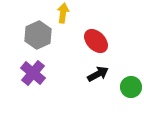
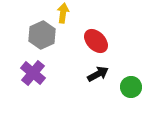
gray hexagon: moved 4 px right
